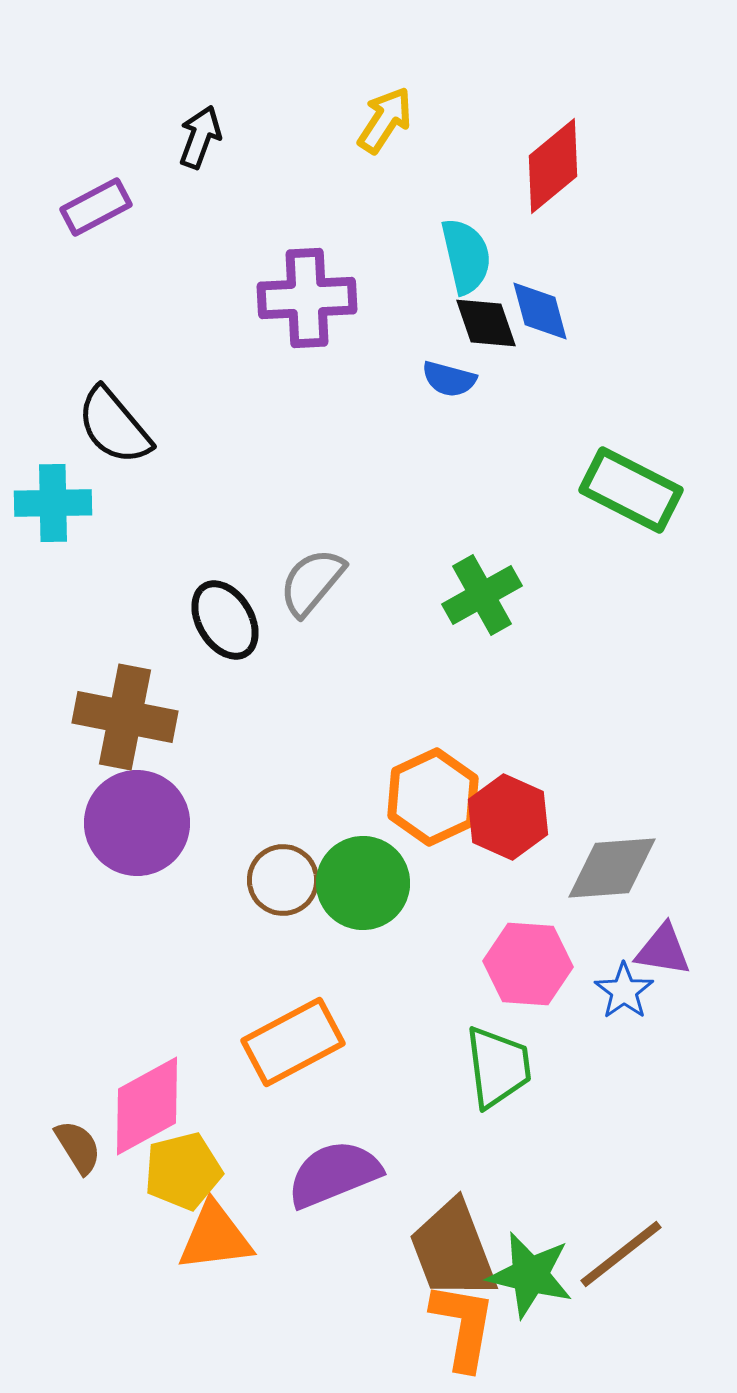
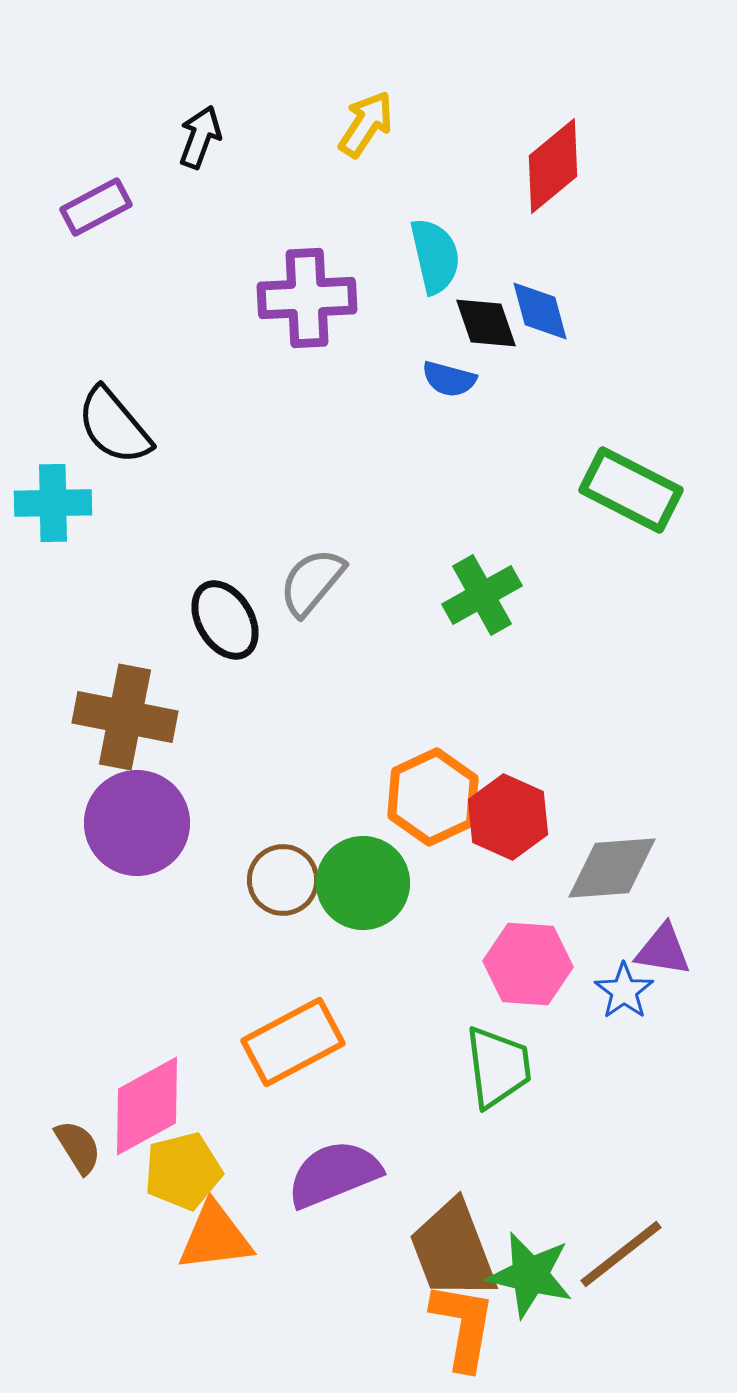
yellow arrow: moved 19 px left, 4 px down
cyan semicircle: moved 31 px left
